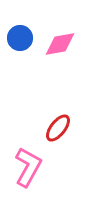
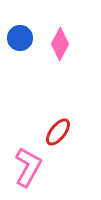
pink diamond: rotated 52 degrees counterclockwise
red ellipse: moved 4 px down
